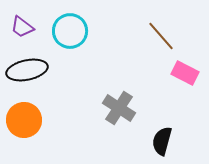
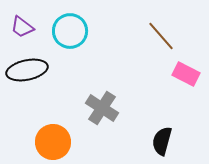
pink rectangle: moved 1 px right, 1 px down
gray cross: moved 17 px left
orange circle: moved 29 px right, 22 px down
